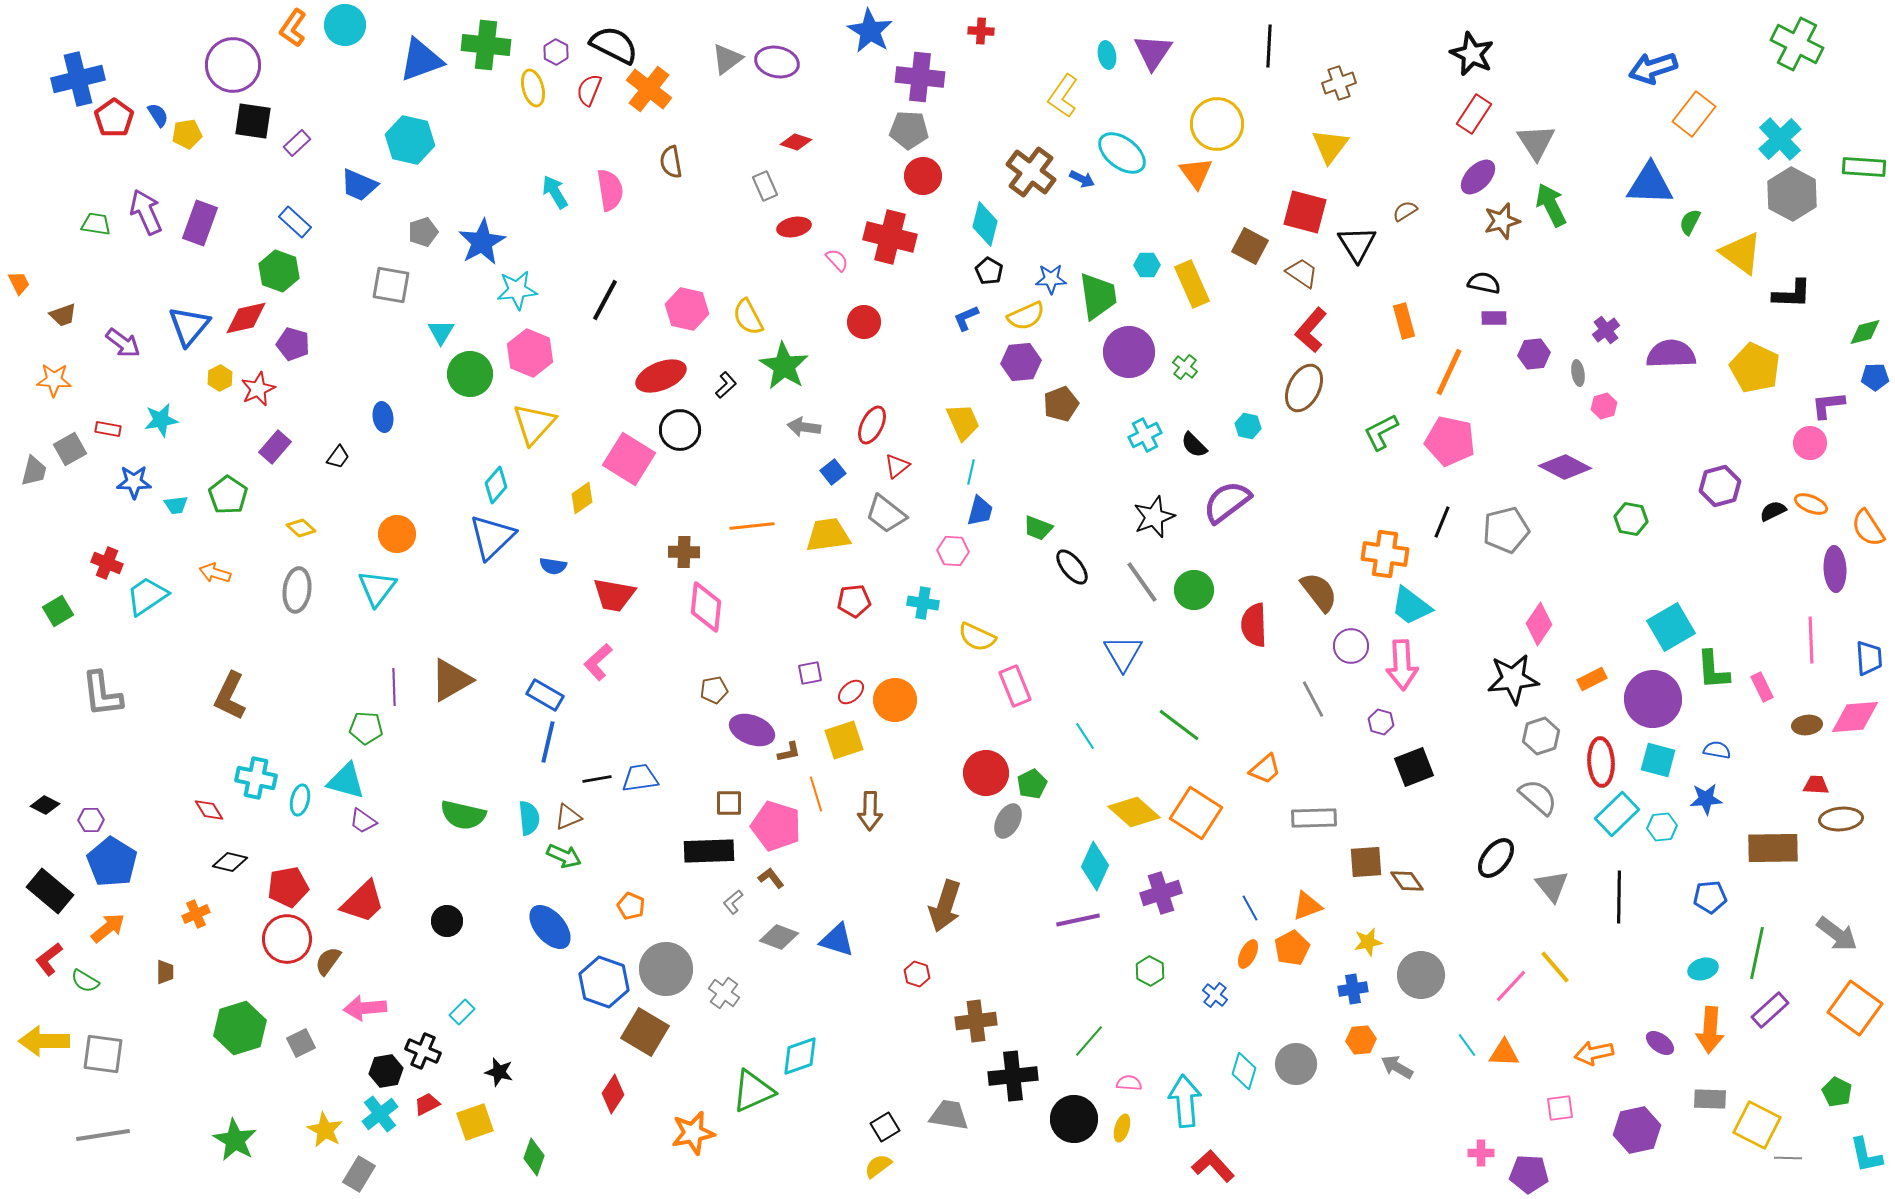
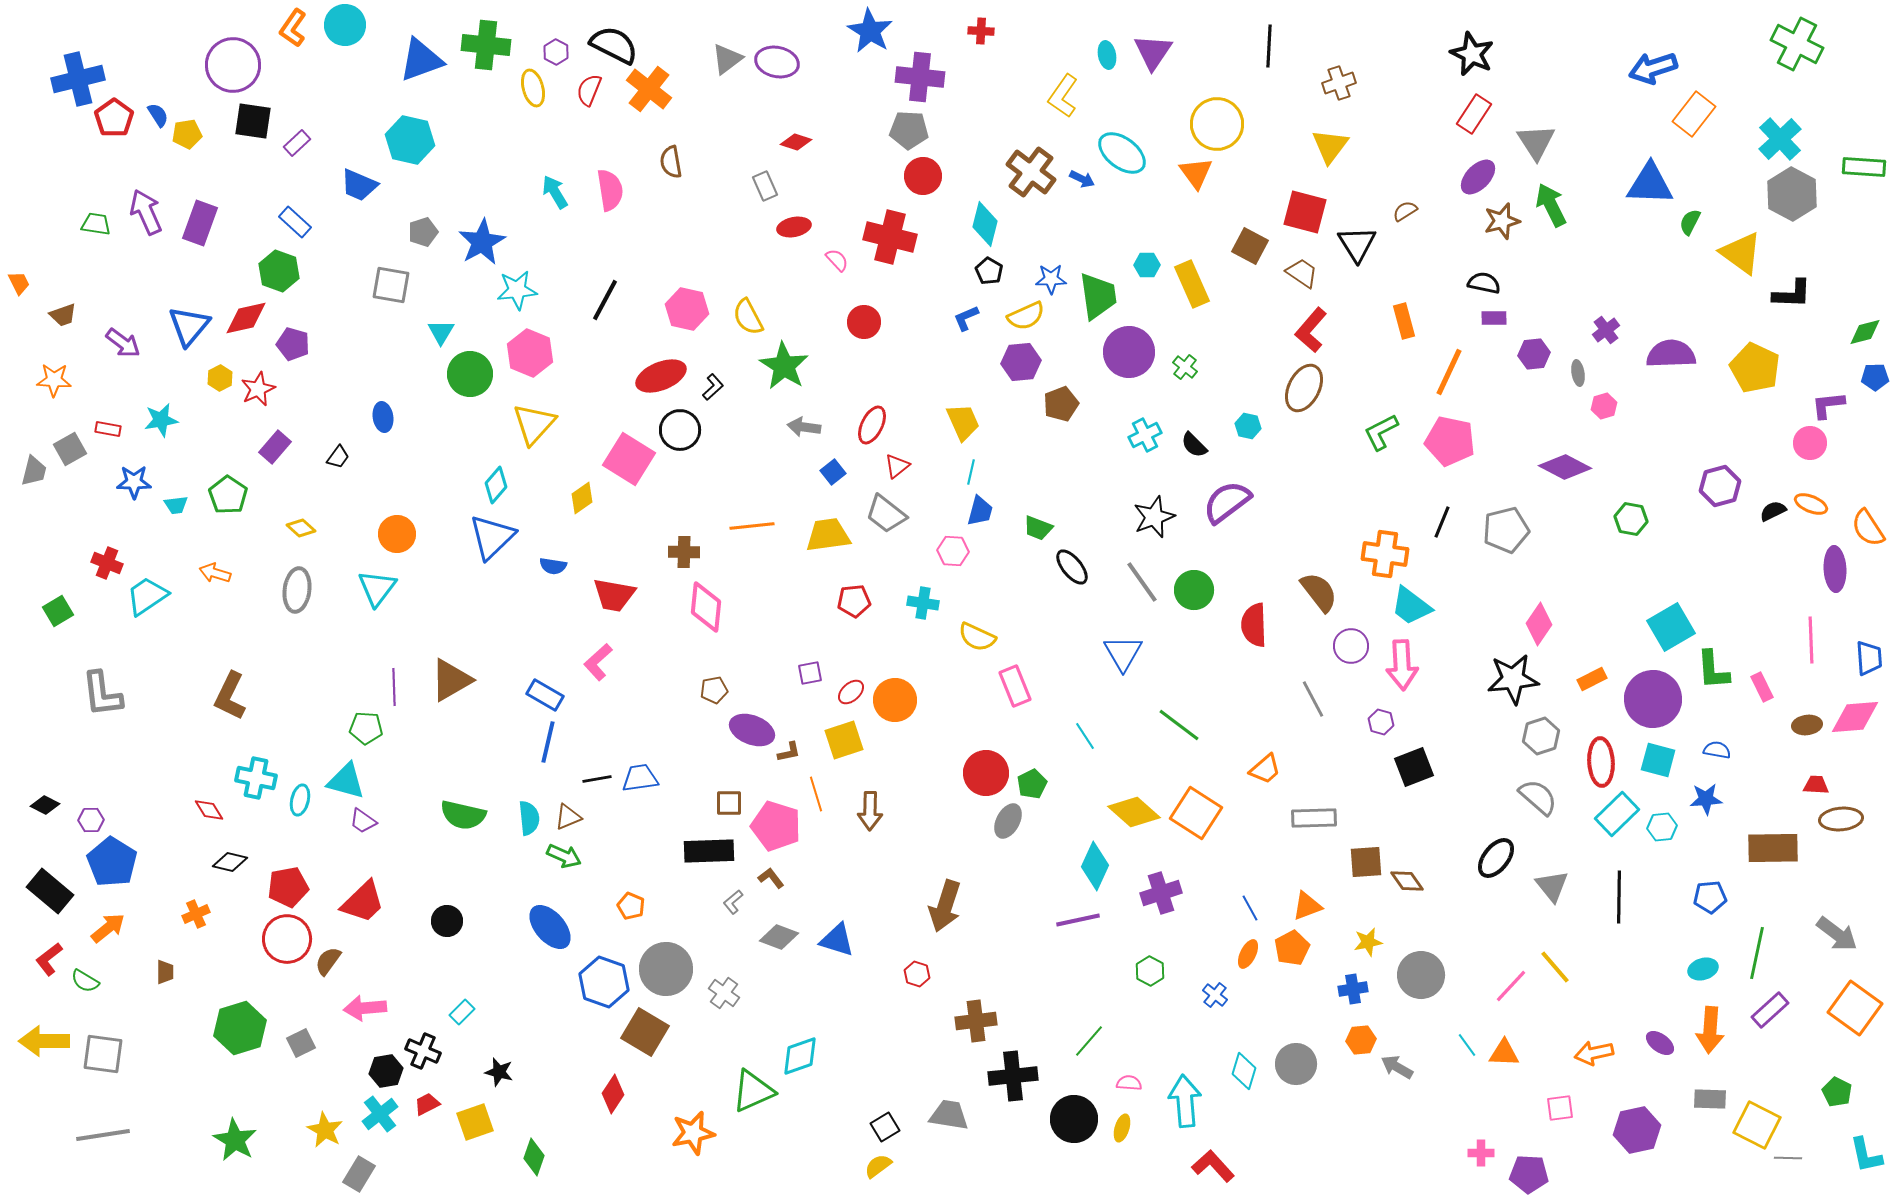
black L-shape at (726, 385): moved 13 px left, 2 px down
